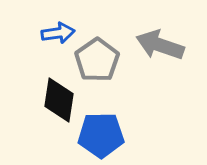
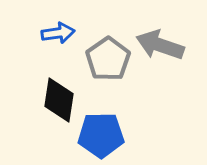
gray pentagon: moved 11 px right, 1 px up
